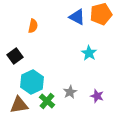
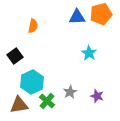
blue triangle: rotated 30 degrees counterclockwise
